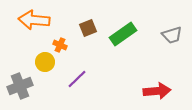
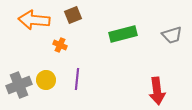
brown square: moved 15 px left, 13 px up
green rectangle: rotated 20 degrees clockwise
yellow circle: moved 1 px right, 18 px down
purple line: rotated 40 degrees counterclockwise
gray cross: moved 1 px left, 1 px up
red arrow: rotated 88 degrees clockwise
